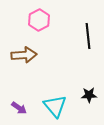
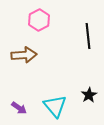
black star: rotated 28 degrees counterclockwise
